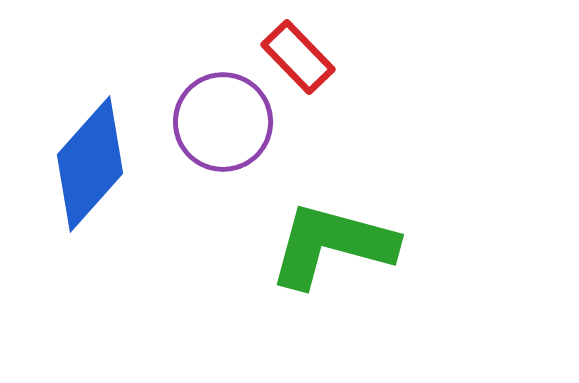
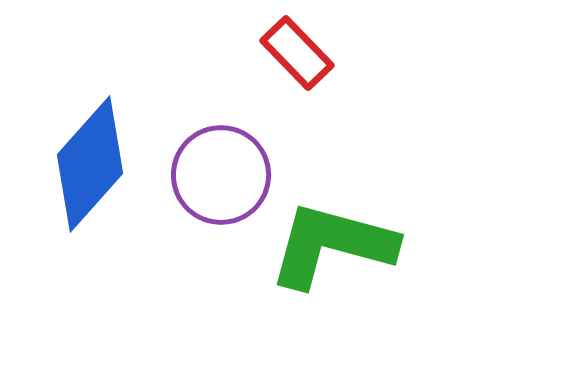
red rectangle: moved 1 px left, 4 px up
purple circle: moved 2 px left, 53 px down
